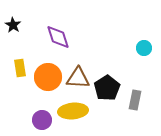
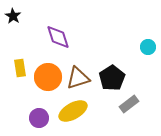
black star: moved 9 px up
cyan circle: moved 4 px right, 1 px up
brown triangle: rotated 20 degrees counterclockwise
black pentagon: moved 5 px right, 10 px up
gray rectangle: moved 6 px left, 4 px down; rotated 42 degrees clockwise
yellow ellipse: rotated 24 degrees counterclockwise
purple circle: moved 3 px left, 2 px up
